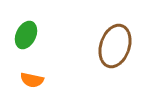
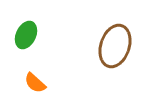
orange semicircle: moved 3 px right, 3 px down; rotated 30 degrees clockwise
